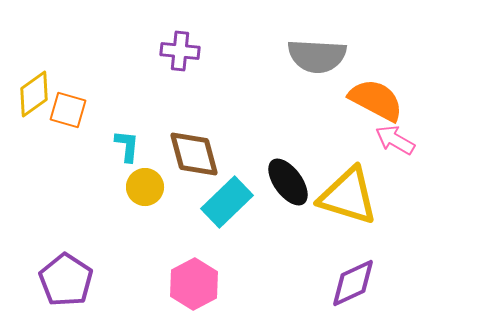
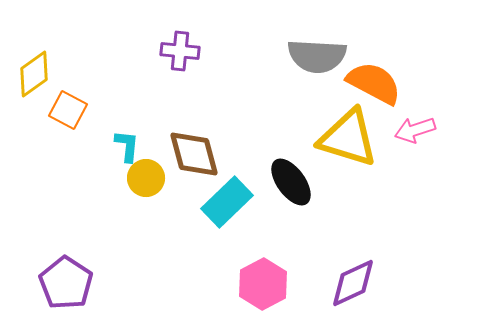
yellow diamond: moved 20 px up
orange semicircle: moved 2 px left, 17 px up
orange square: rotated 12 degrees clockwise
pink arrow: moved 20 px right, 10 px up; rotated 48 degrees counterclockwise
black ellipse: moved 3 px right
yellow circle: moved 1 px right, 9 px up
yellow triangle: moved 58 px up
purple pentagon: moved 3 px down
pink hexagon: moved 69 px right
